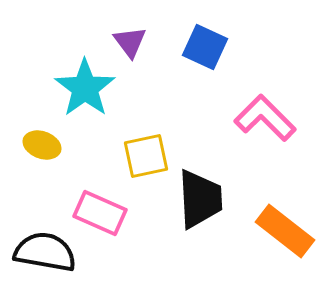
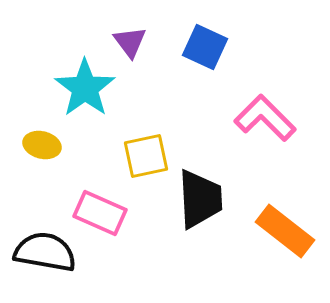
yellow ellipse: rotated 6 degrees counterclockwise
